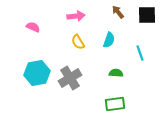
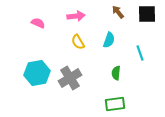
black square: moved 1 px up
pink semicircle: moved 5 px right, 4 px up
green semicircle: rotated 88 degrees counterclockwise
